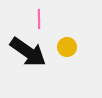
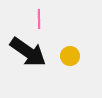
yellow circle: moved 3 px right, 9 px down
